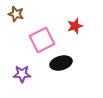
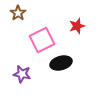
brown star: moved 2 px right, 1 px up; rotated 21 degrees clockwise
red star: moved 2 px right
purple star: rotated 12 degrees clockwise
